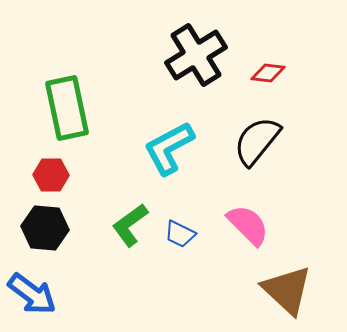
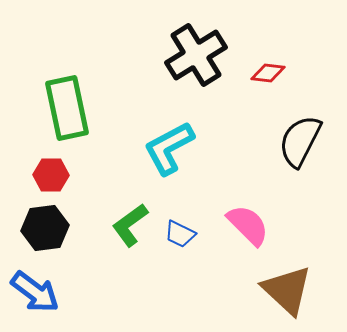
black semicircle: moved 43 px right; rotated 12 degrees counterclockwise
black hexagon: rotated 12 degrees counterclockwise
blue arrow: moved 3 px right, 2 px up
